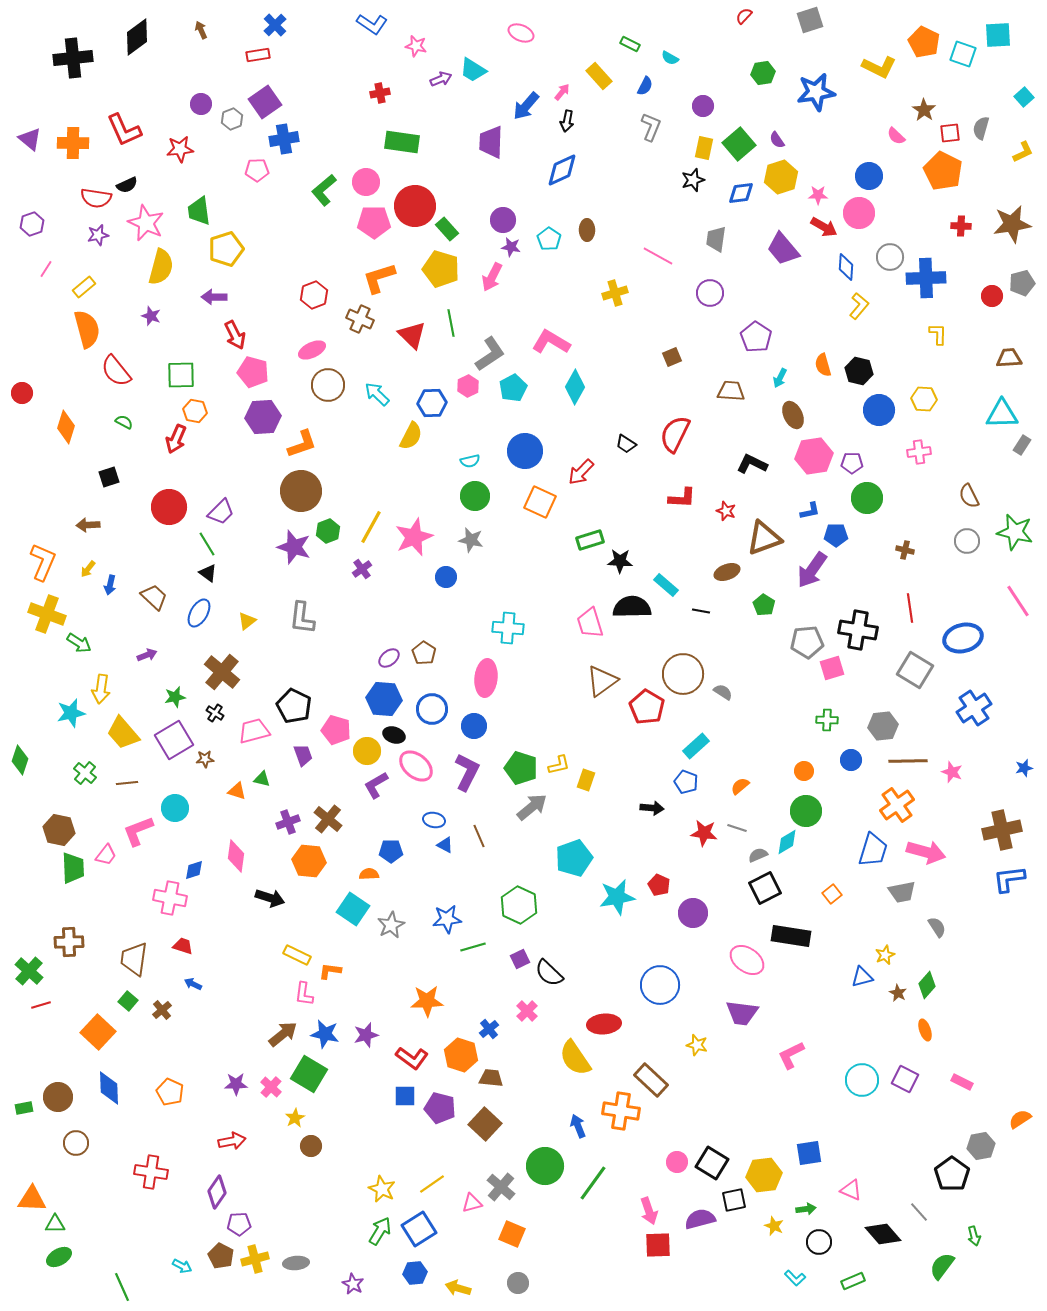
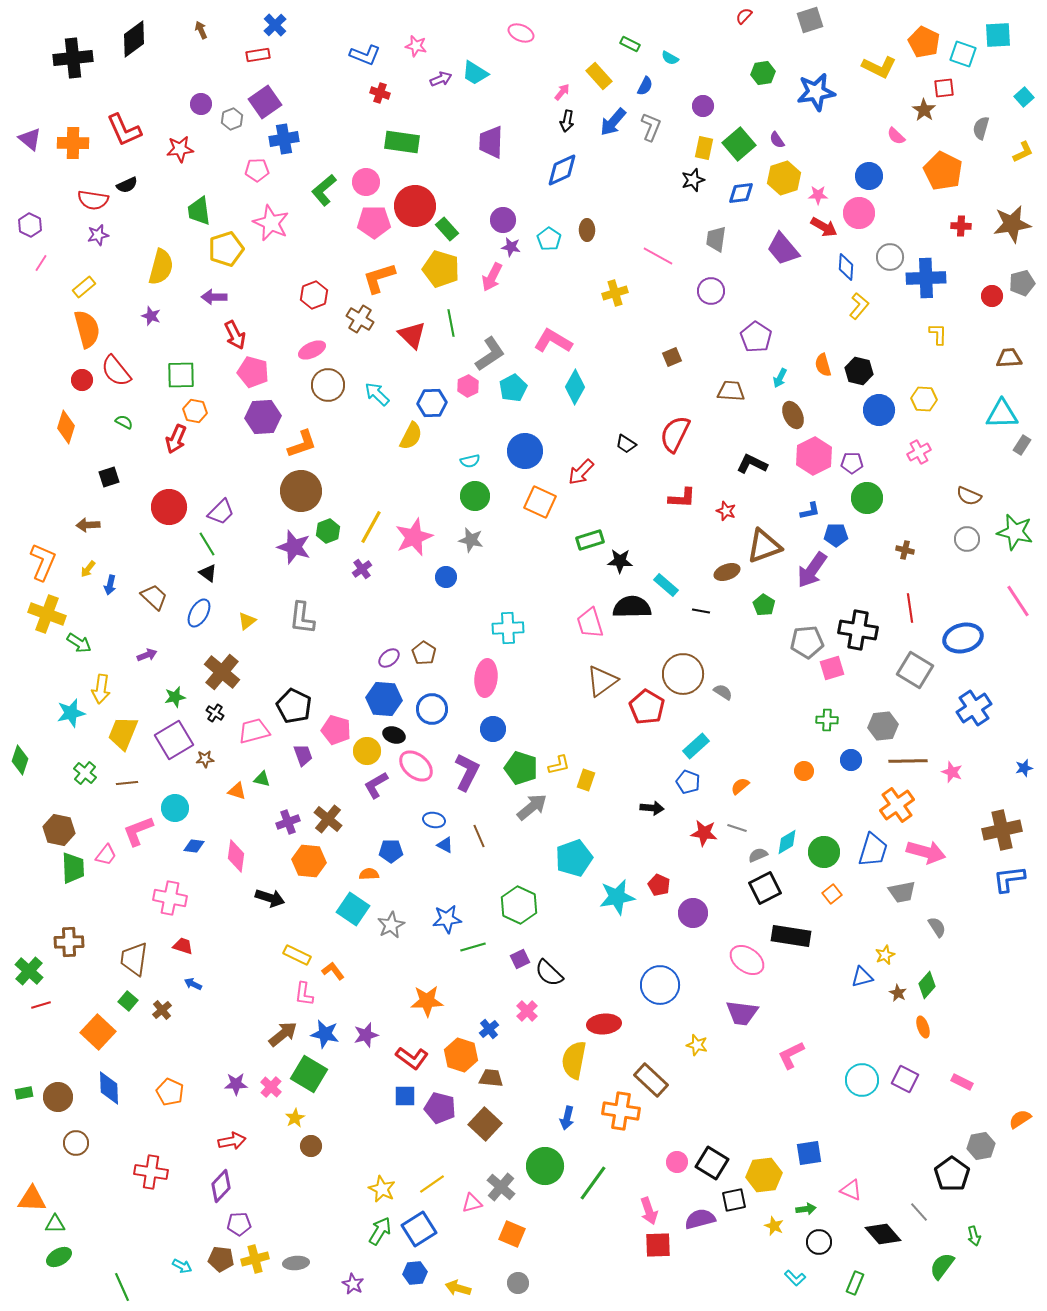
blue L-shape at (372, 24): moved 7 px left, 31 px down; rotated 12 degrees counterclockwise
black diamond at (137, 37): moved 3 px left, 2 px down
cyan trapezoid at (473, 70): moved 2 px right, 3 px down
red cross at (380, 93): rotated 30 degrees clockwise
blue arrow at (526, 106): moved 87 px right, 16 px down
red square at (950, 133): moved 6 px left, 45 px up
yellow hexagon at (781, 177): moved 3 px right, 1 px down
red semicircle at (96, 198): moved 3 px left, 2 px down
pink star at (146, 223): moved 125 px right
purple hexagon at (32, 224): moved 2 px left, 1 px down; rotated 15 degrees counterclockwise
pink line at (46, 269): moved 5 px left, 6 px up
purple circle at (710, 293): moved 1 px right, 2 px up
brown cross at (360, 319): rotated 8 degrees clockwise
pink L-shape at (551, 342): moved 2 px right, 1 px up
red circle at (22, 393): moved 60 px right, 13 px up
pink cross at (919, 452): rotated 20 degrees counterclockwise
pink hexagon at (814, 456): rotated 18 degrees counterclockwise
brown semicircle at (969, 496): rotated 40 degrees counterclockwise
brown triangle at (764, 538): moved 8 px down
gray circle at (967, 541): moved 2 px up
cyan cross at (508, 628): rotated 8 degrees counterclockwise
blue circle at (474, 726): moved 19 px right, 3 px down
yellow trapezoid at (123, 733): rotated 63 degrees clockwise
blue pentagon at (686, 782): moved 2 px right
green circle at (806, 811): moved 18 px right, 41 px down
blue diamond at (194, 870): moved 24 px up; rotated 25 degrees clockwise
orange L-shape at (330, 971): moved 3 px right; rotated 45 degrees clockwise
orange ellipse at (925, 1030): moved 2 px left, 3 px up
yellow semicircle at (575, 1058): moved 1 px left, 2 px down; rotated 45 degrees clockwise
green rectangle at (24, 1108): moved 15 px up
blue arrow at (578, 1126): moved 11 px left, 8 px up; rotated 145 degrees counterclockwise
purple diamond at (217, 1192): moved 4 px right, 6 px up; rotated 8 degrees clockwise
brown pentagon at (221, 1256): moved 3 px down; rotated 20 degrees counterclockwise
green rectangle at (853, 1281): moved 2 px right, 2 px down; rotated 45 degrees counterclockwise
